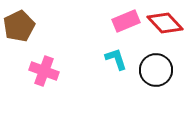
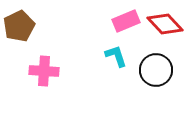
red diamond: moved 1 px down
cyan L-shape: moved 3 px up
pink cross: rotated 16 degrees counterclockwise
